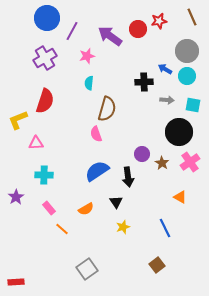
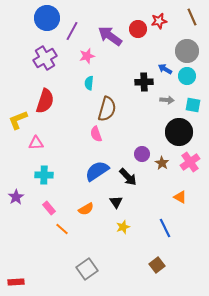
black arrow: rotated 36 degrees counterclockwise
